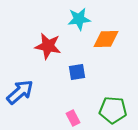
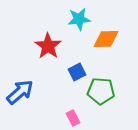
red star: rotated 24 degrees clockwise
blue square: rotated 18 degrees counterclockwise
green pentagon: moved 12 px left, 19 px up
